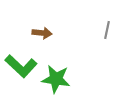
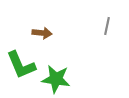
gray line: moved 4 px up
green L-shape: moved 1 px up; rotated 24 degrees clockwise
